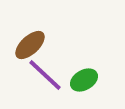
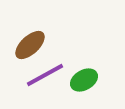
purple line: rotated 72 degrees counterclockwise
